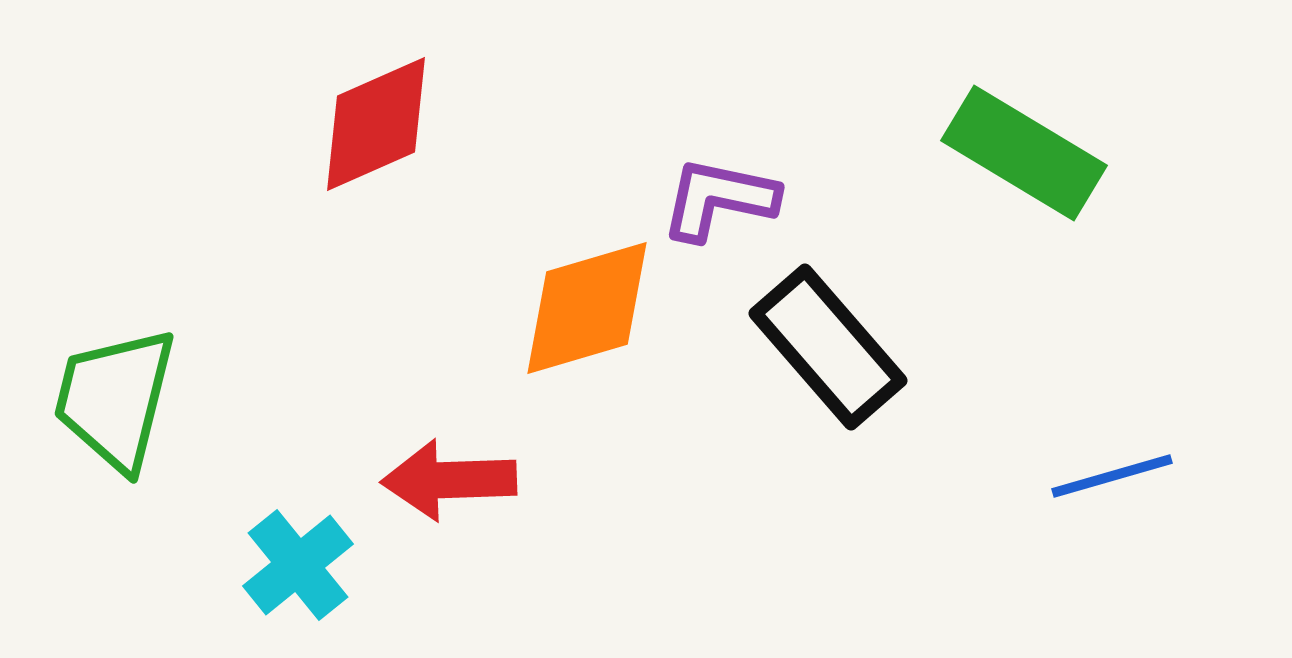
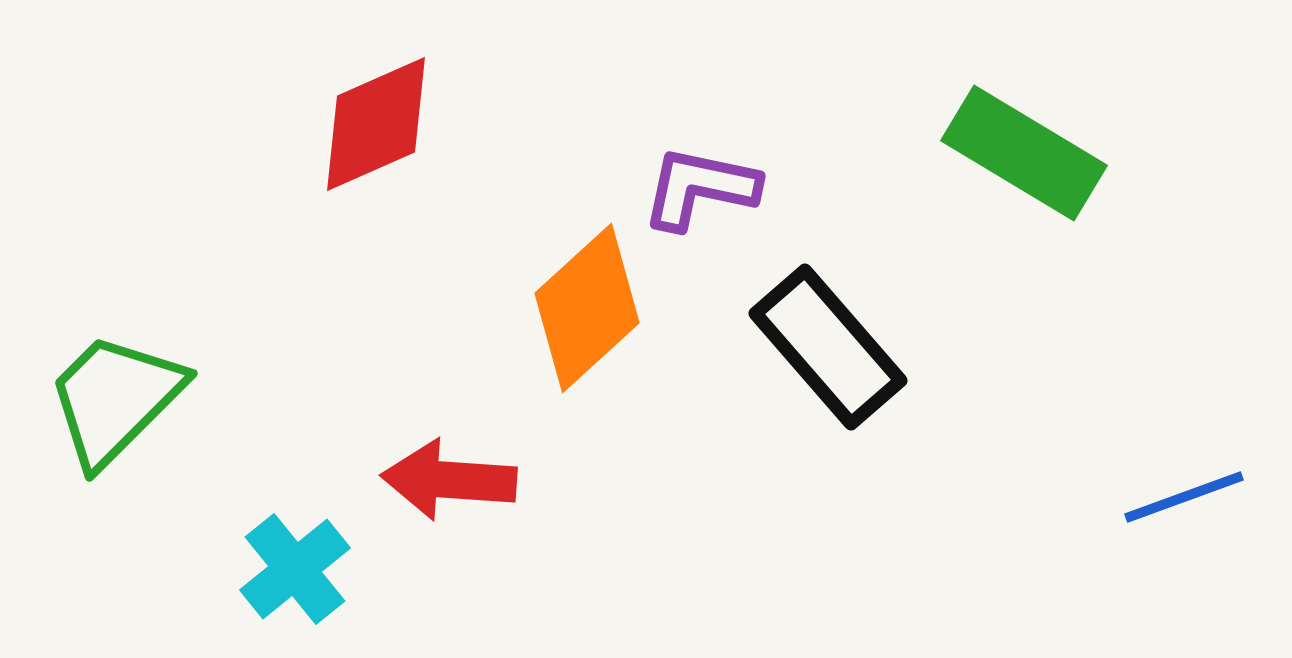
purple L-shape: moved 19 px left, 11 px up
orange diamond: rotated 26 degrees counterclockwise
green trapezoid: rotated 31 degrees clockwise
blue line: moved 72 px right, 21 px down; rotated 4 degrees counterclockwise
red arrow: rotated 6 degrees clockwise
cyan cross: moved 3 px left, 4 px down
